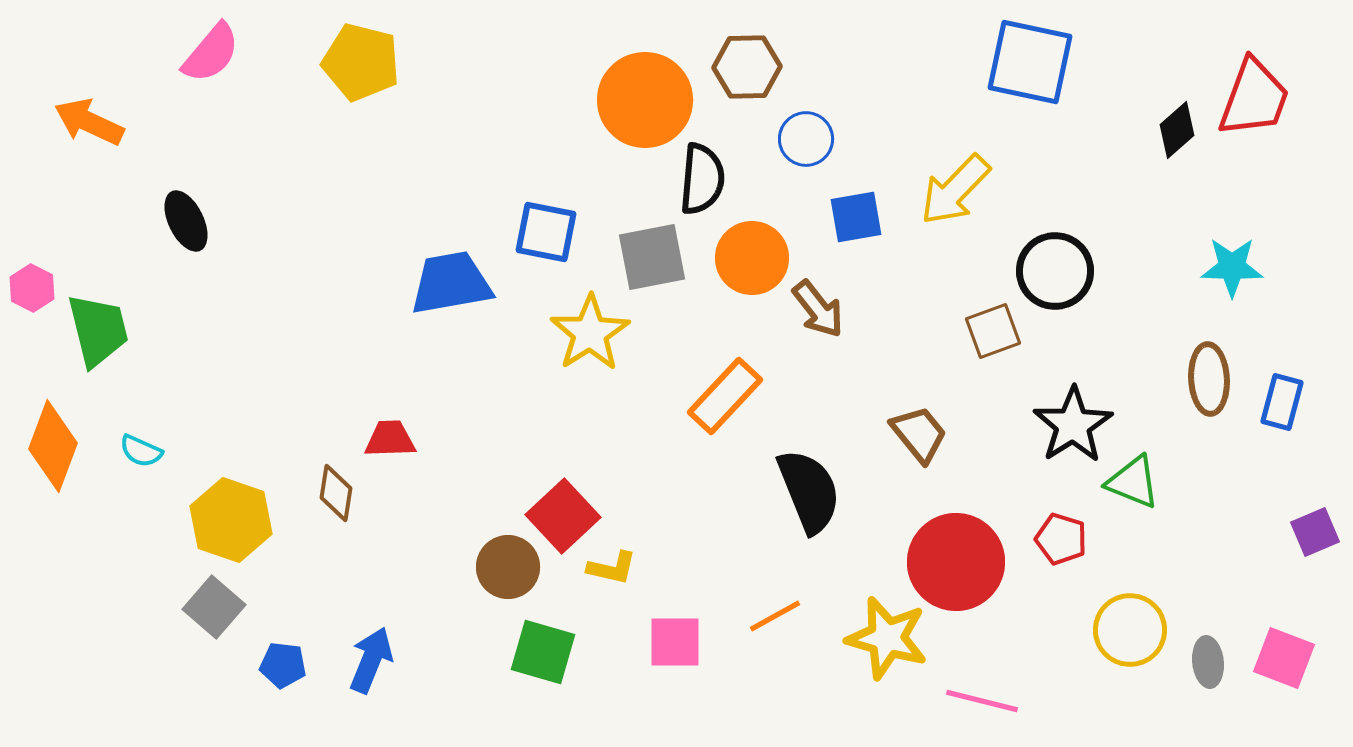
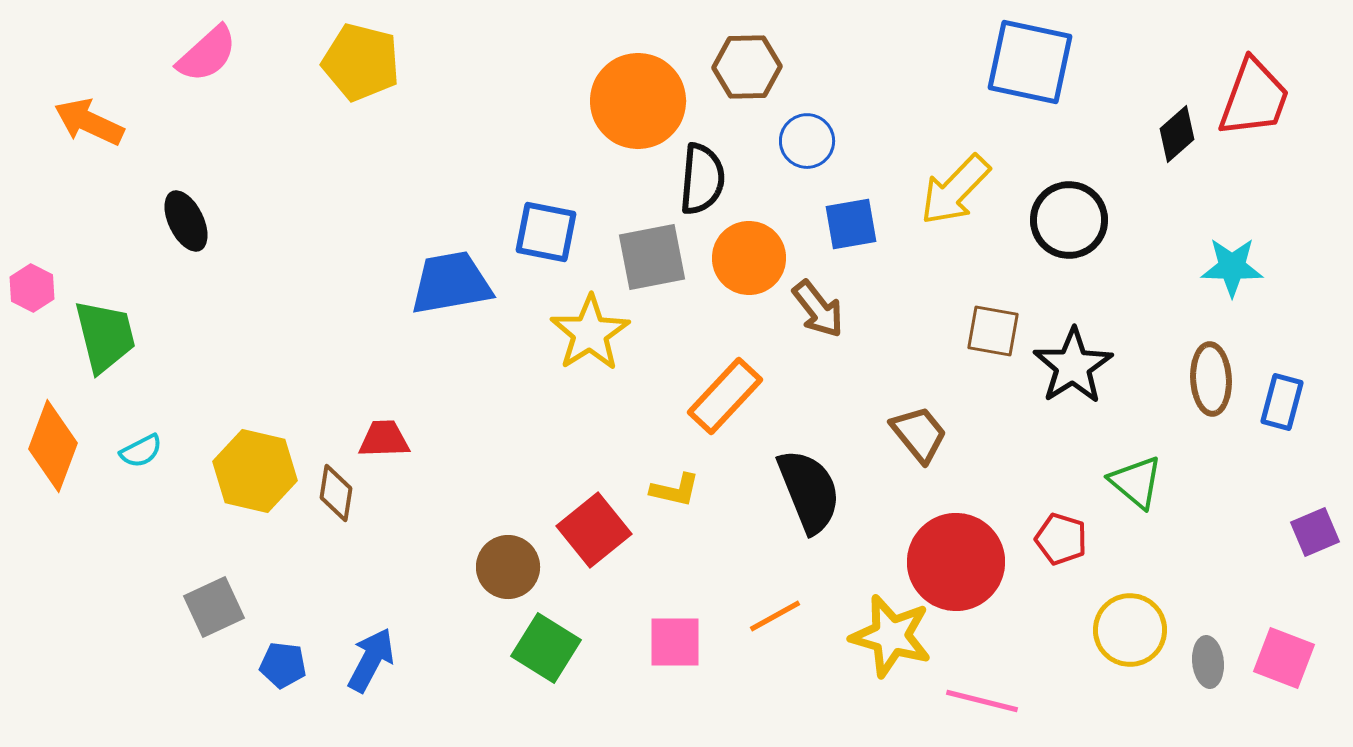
pink semicircle at (211, 53): moved 4 px left, 1 px down; rotated 8 degrees clockwise
orange circle at (645, 100): moved 7 px left, 1 px down
black diamond at (1177, 130): moved 4 px down
blue circle at (806, 139): moved 1 px right, 2 px down
blue square at (856, 217): moved 5 px left, 7 px down
orange circle at (752, 258): moved 3 px left
black circle at (1055, 271): moved 14 px right, 51 px up
green trapezoid at (98, 330): moved 7 px right, 6 px down
brown square at (993, 331): rotated 30 degrees clockwise
brown ellipse at (1209, 379): moved 2 px right
black star at (1073, 425): moved 59 px up
red trapezoid at (390, 439): moved 6 px left
cyan semicircle at (141, 451): rotated 51 degrees counterclockwise
green triangle at (1133, 482): moved 3 px right; rotated 18 degrees clockwise
red square at (563, 516): moved 31 px right, 14 px down; rotated 4 degrees clockwise
yellow hexagon at (231, 520): moved 24 px right, 49 px up; rotated 6 degrees counterclockwise
yellow L-shape at (612, 568): moved 63 px right, 78 px up
gray square at (214, 607): rotated 24 degrees clockwise
yellow star at (887, 638): moved 4 px right, 2 px up
green square at (543, 652): moved 3 px right, 4 px up; rotated 16 degrees clockwise
blue arrow at (371, 660): rotated 6 degrees clockwise
